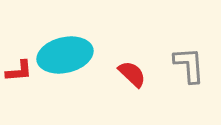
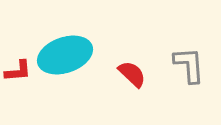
cyan ellipse: rotated 6 degrees counterclockwise
red L-shape: moved 1 px left
